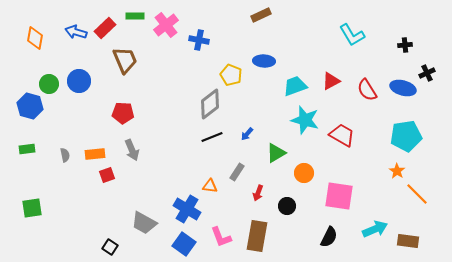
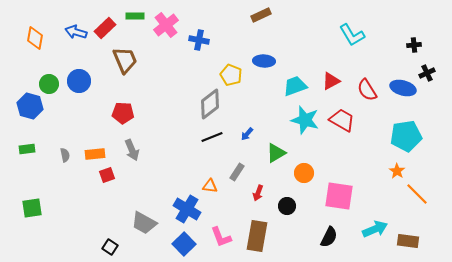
black cross at (405, 45): moved 9 px right
red trapezoid at (342, 135): moved 15 px up
blue square at (184, 244): rotated 10 degrees clockwise
